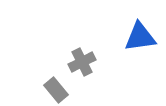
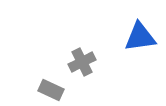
gray rectangle: moved 5 px left; rotated 25 degrees counterclockwise
